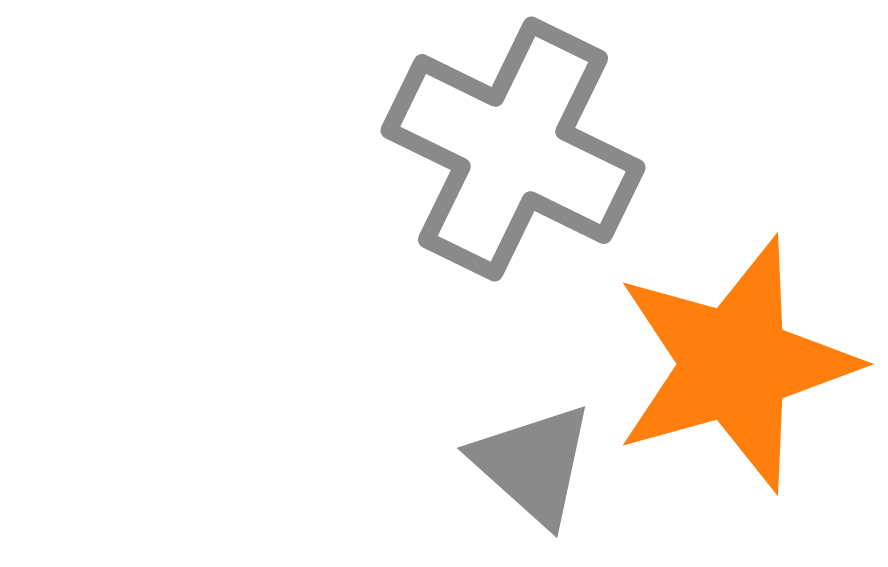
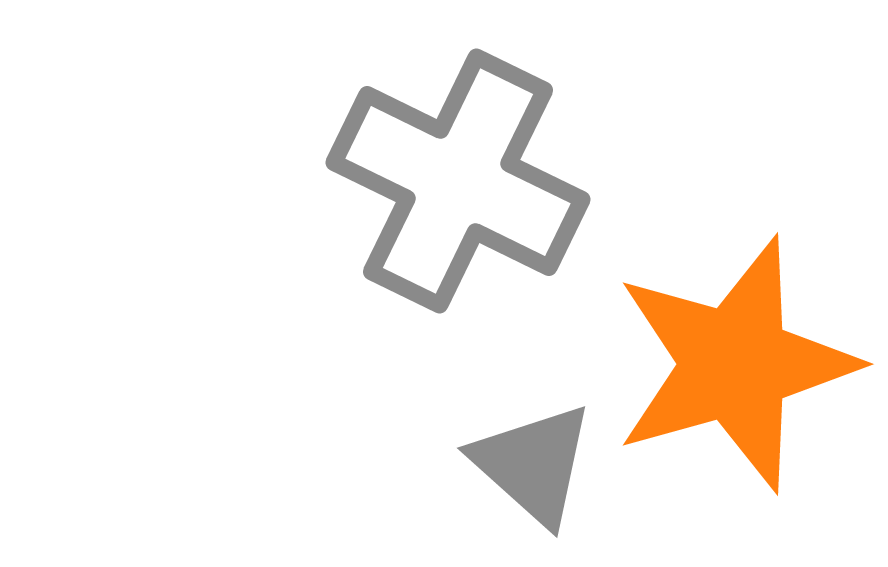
gray cross: moved 55 px left, 32 px down
